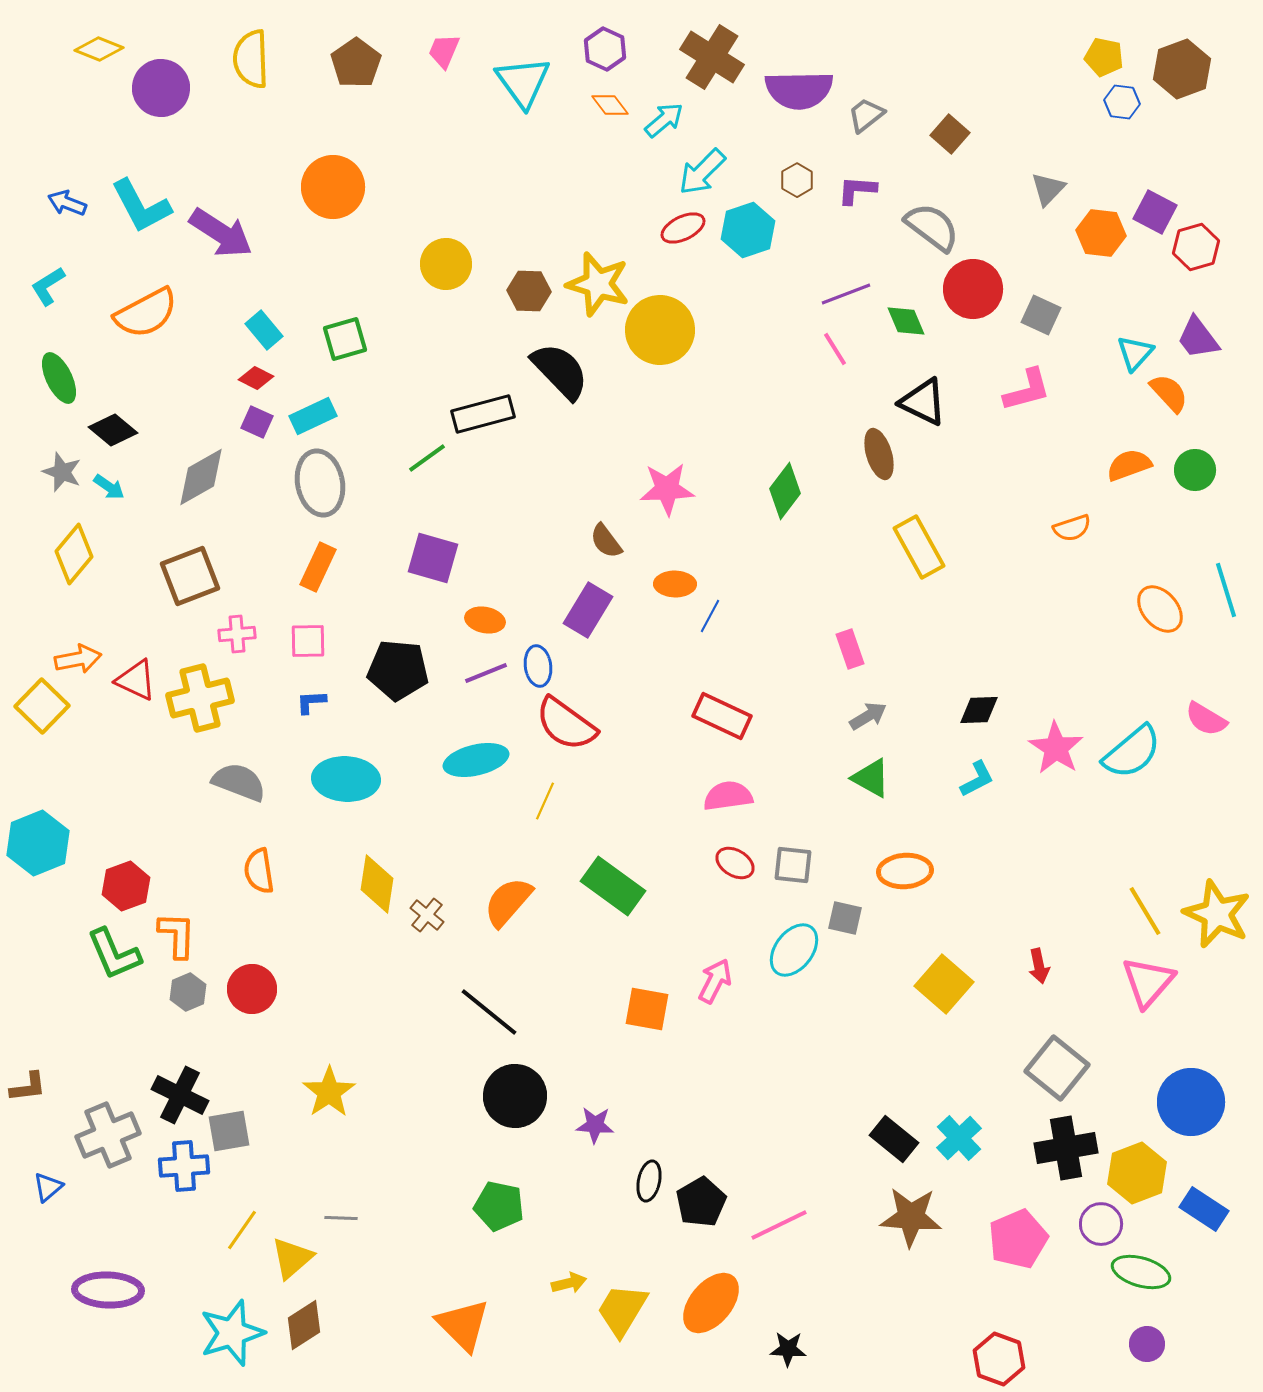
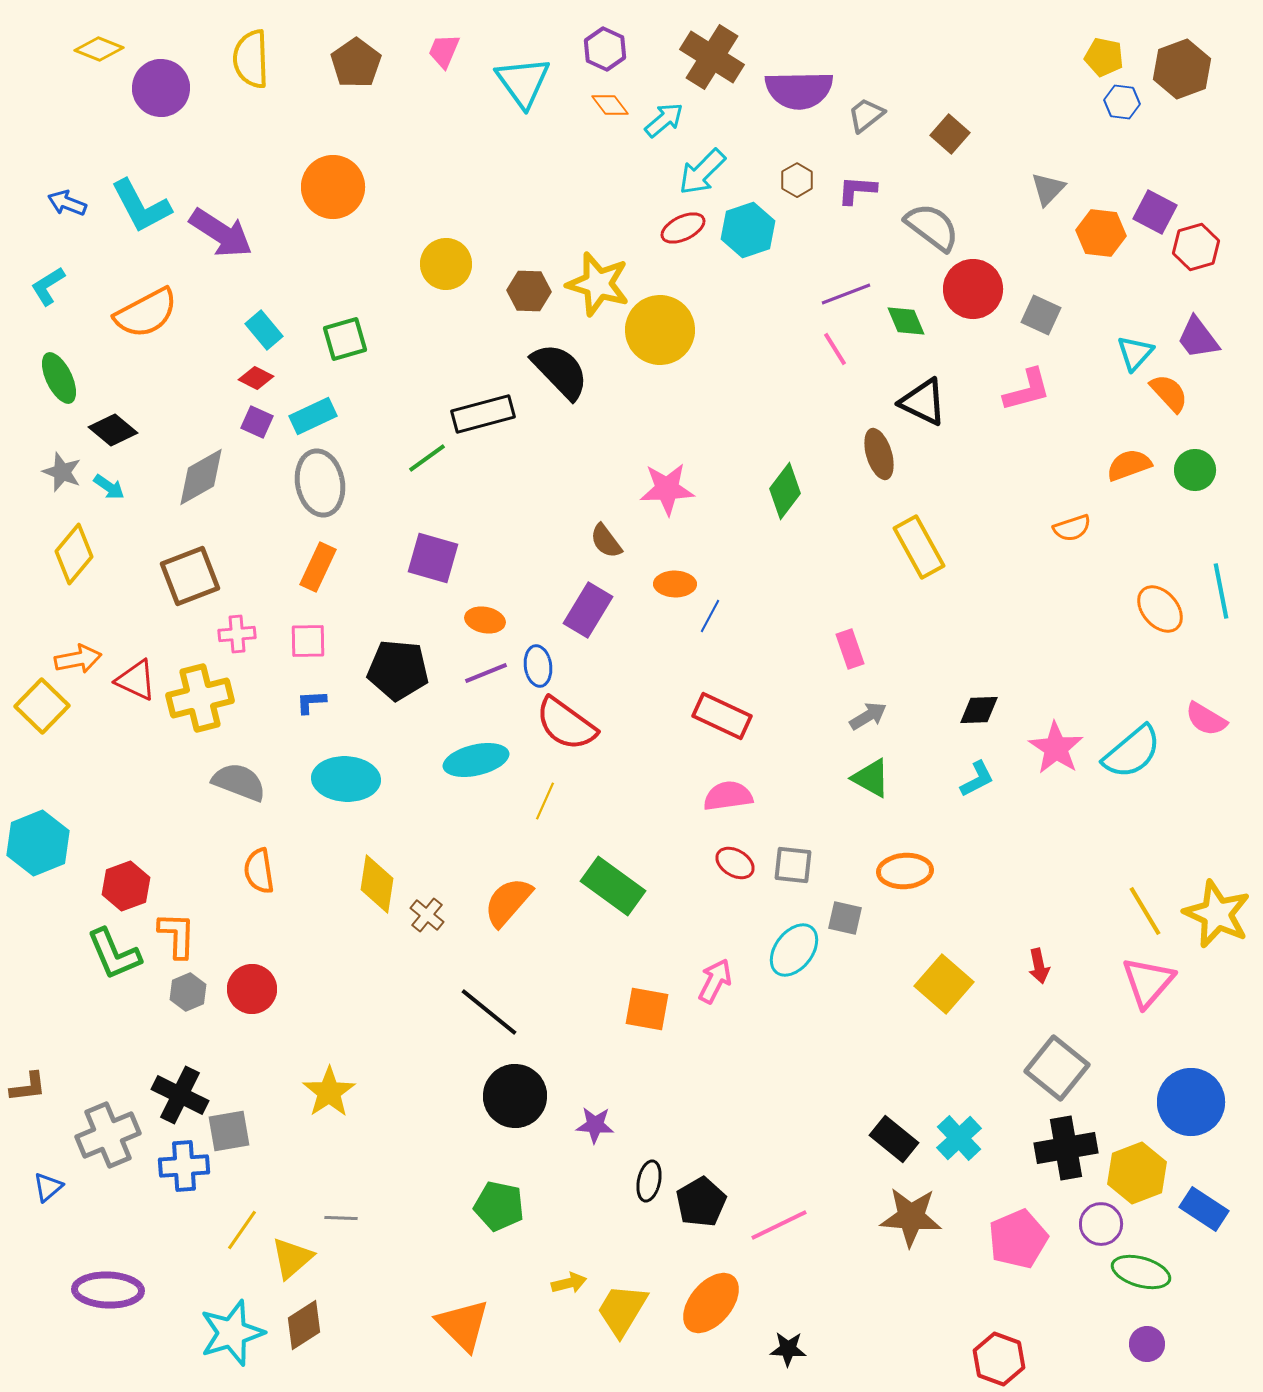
cyan line at (1226, 590): moved 5 px left, 1 px down; rotated 6 degrees clockwise
